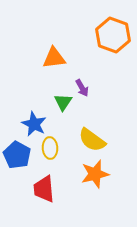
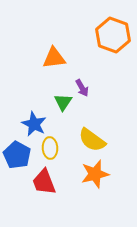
red trapezoid: moved 7 px up; rotated 16 degrees counterclockwise
